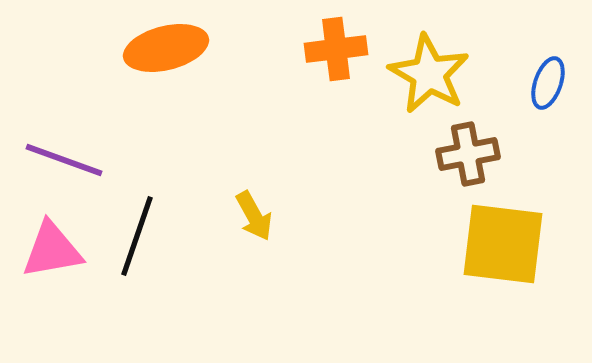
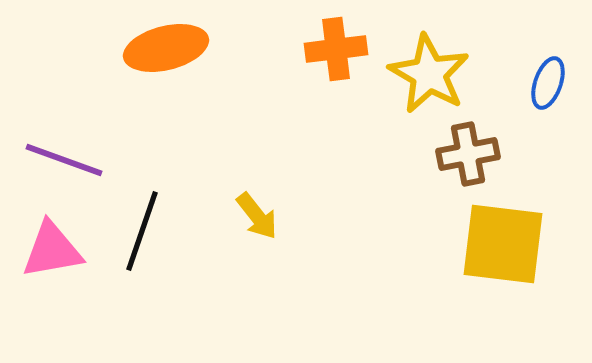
yellow arrow: moved 3 px right; rotated 9 degrees counterclockwise
black line: moved 5 px right, 5 px up
